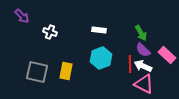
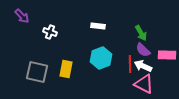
white rectangle: moved 1 px left, 4 px up
pink rectangle: rotated 42 degrees counterclockwise
yellow rectangle: moved 2 px up
